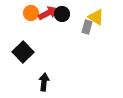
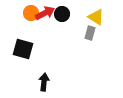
red arrow: moved 3 px left
gray rectangle: moved 3 px right, 6 px down
black square: moved 3 px up; rotated 30 degrees counterclockwise
